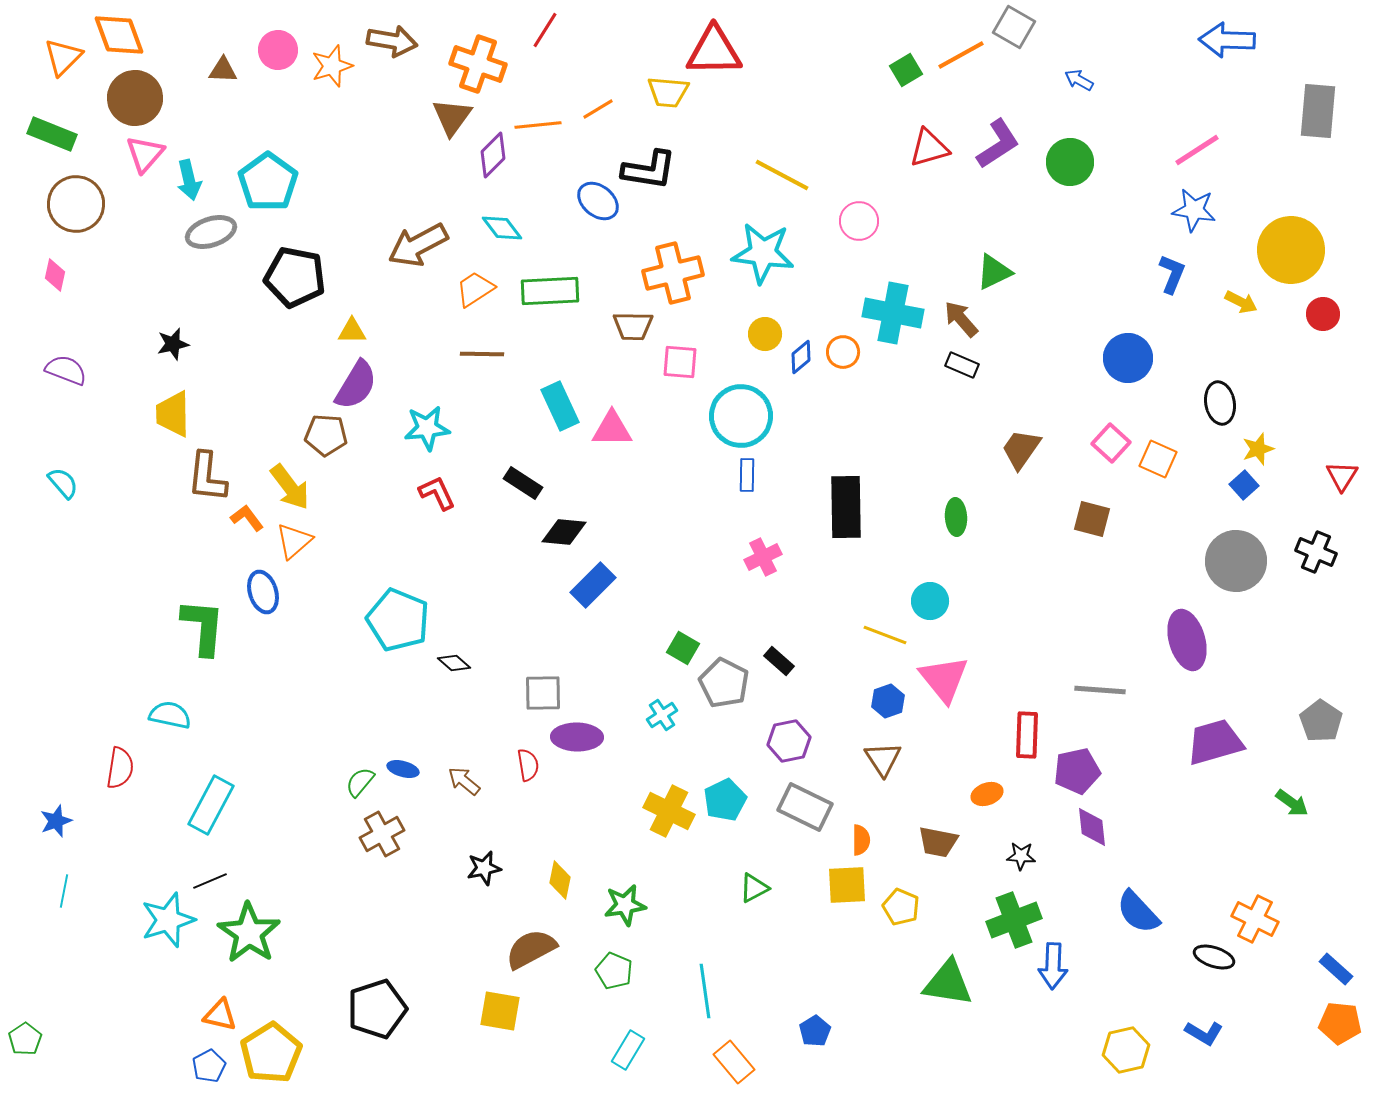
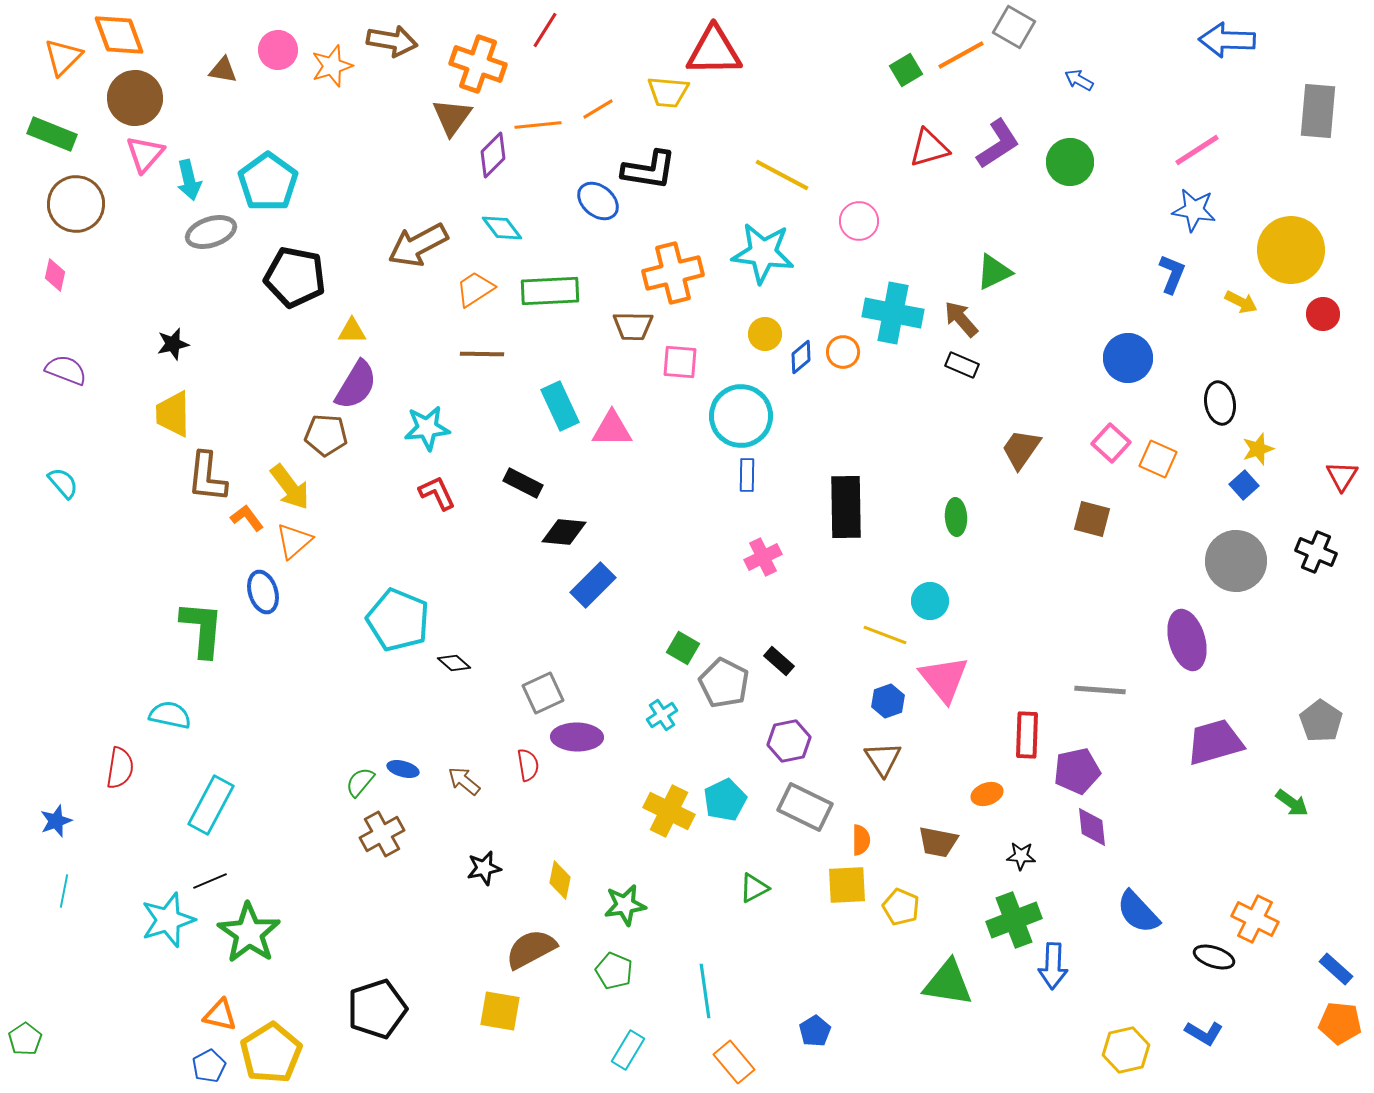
brown triangle at (223, 70): rotated 8 degrees clockwise
black rectangle at (523, 483): rotated 6 degrees counterclockwise
green L-shape at (203, 627): moved 1 px left, 2 px down
gray square at (543, 693): rotated 24 degrees counterclockwise
